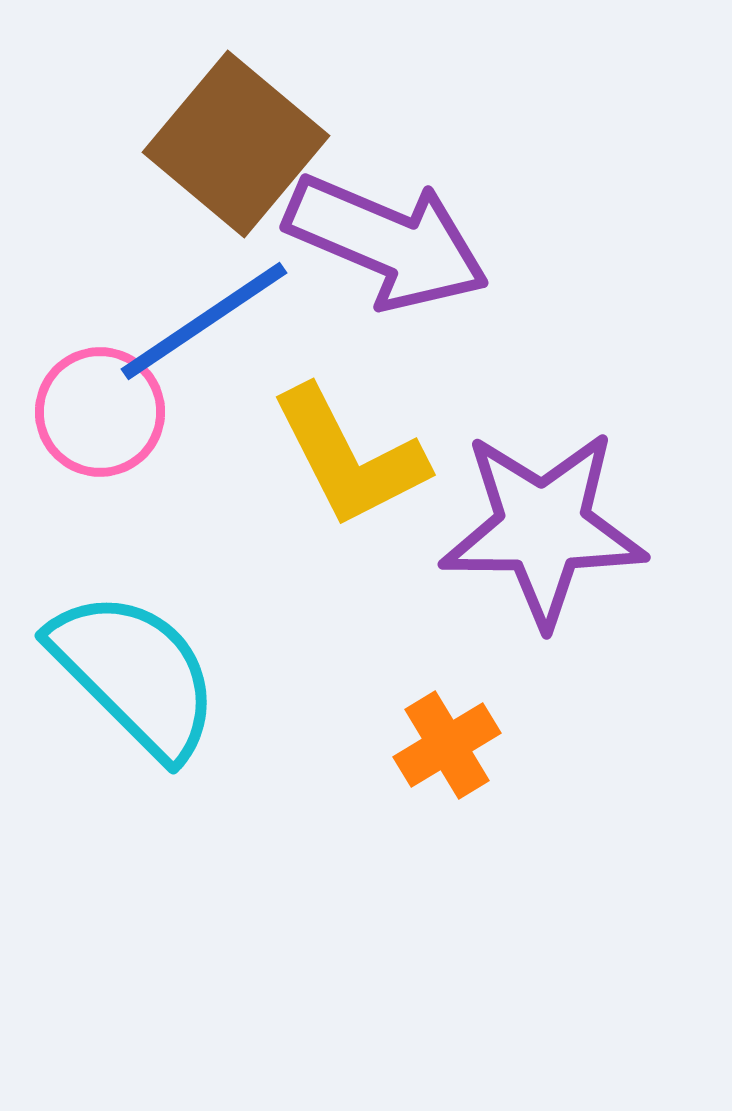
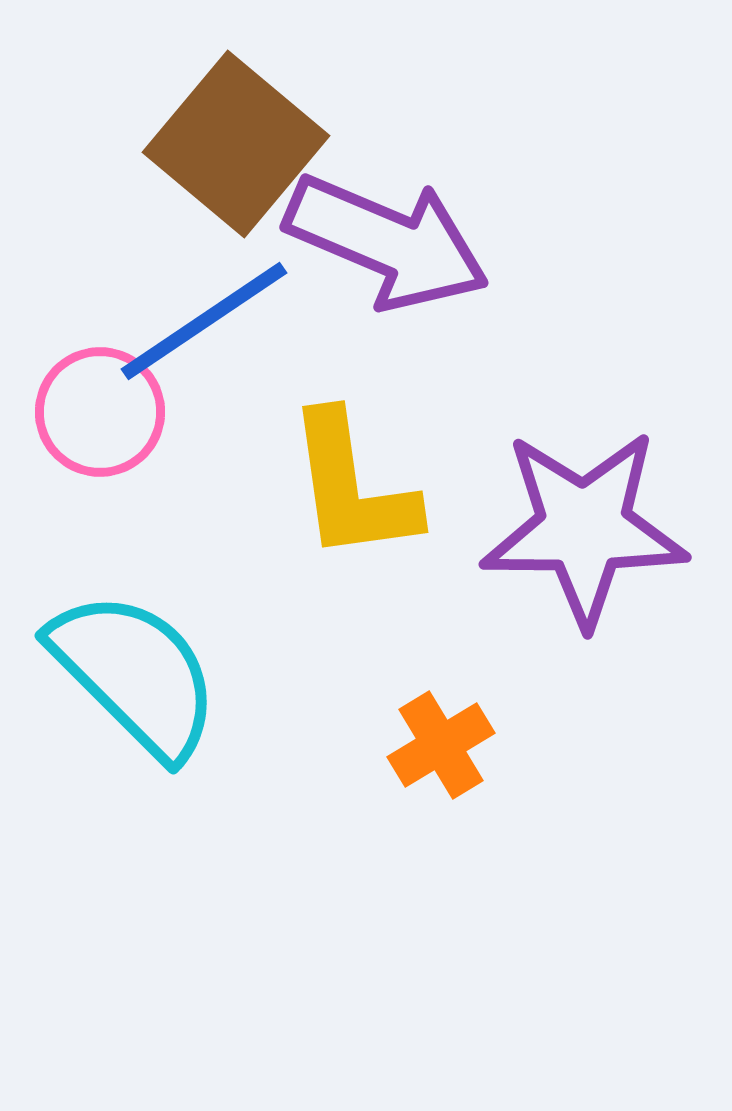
yellow L-shape: moved 3 px right, 30 px down; rotated 19 degrees clockwise
purple star: moved 41 px right
orange cross: moved 6 px left
